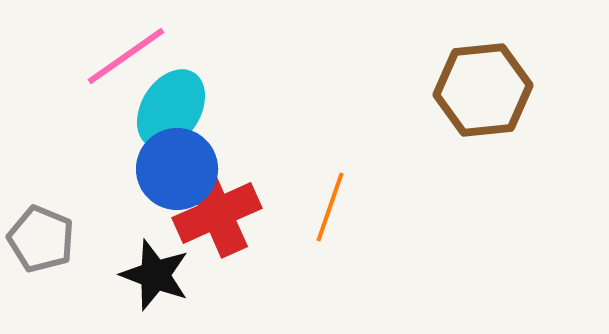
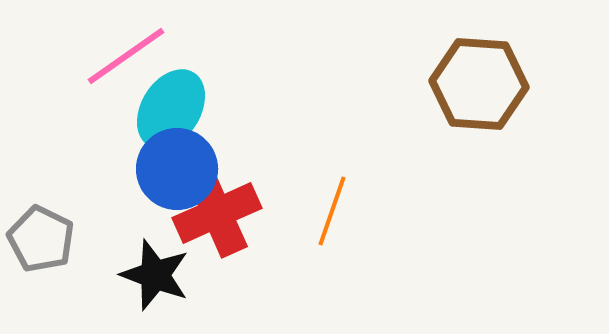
brown hexagon: moved 4 px left, 6 px up; rotated 10 degrees clockwise
orange line: moved 2 px right, 4 px down
gray pentagon: rotated 4 degrees clockwise
